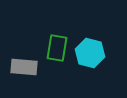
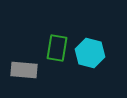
gray rectangle: moved 3 px down
